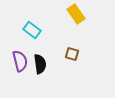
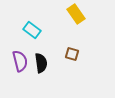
black semicircle: moved 1 px right, 1 px up
